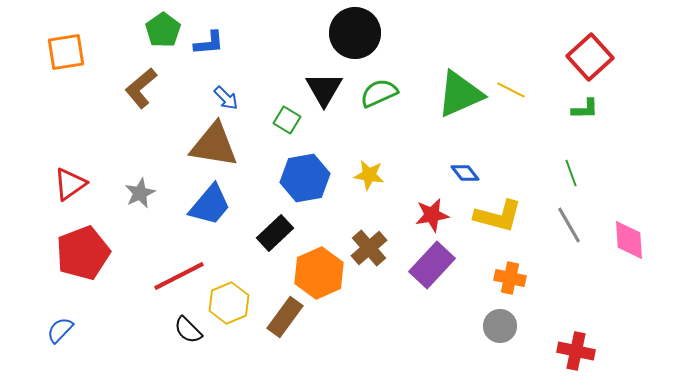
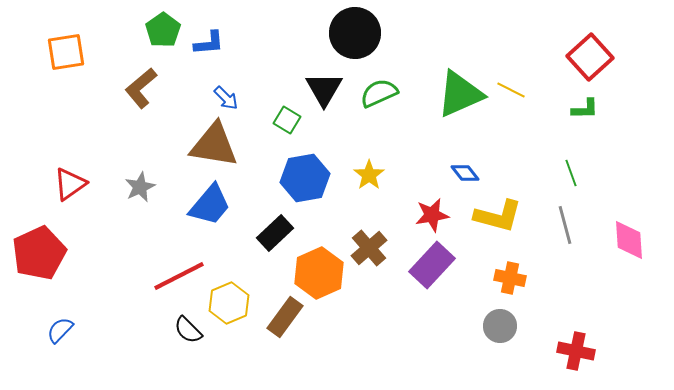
yellow star: rotated 28 degrees clockwise
gray star: moved 6 px up
gray line: moved 4 px left; rotated 15 degrees clockwise
red pentagon: moved 44 px left; rotated 4 degrees counterclockwise
